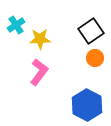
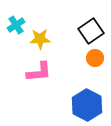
pink L-shape: rotated 48 degrees clockwise
